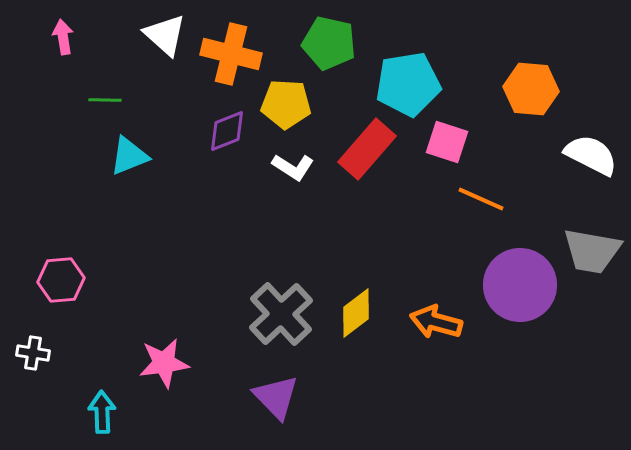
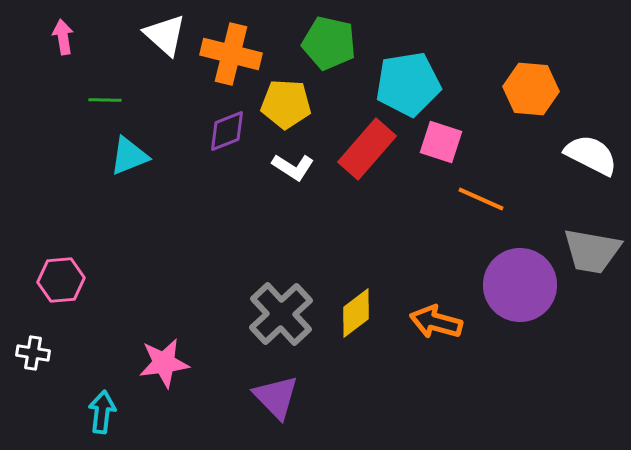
pink square: moved 6 px left
cyan arrow: rotated 9 degrees clockwise
